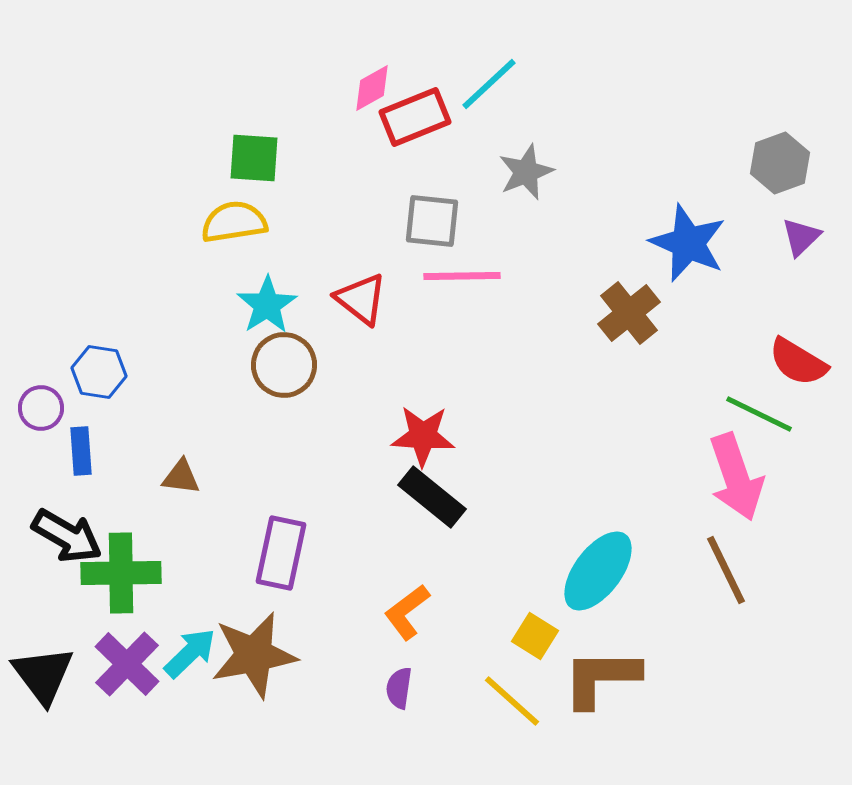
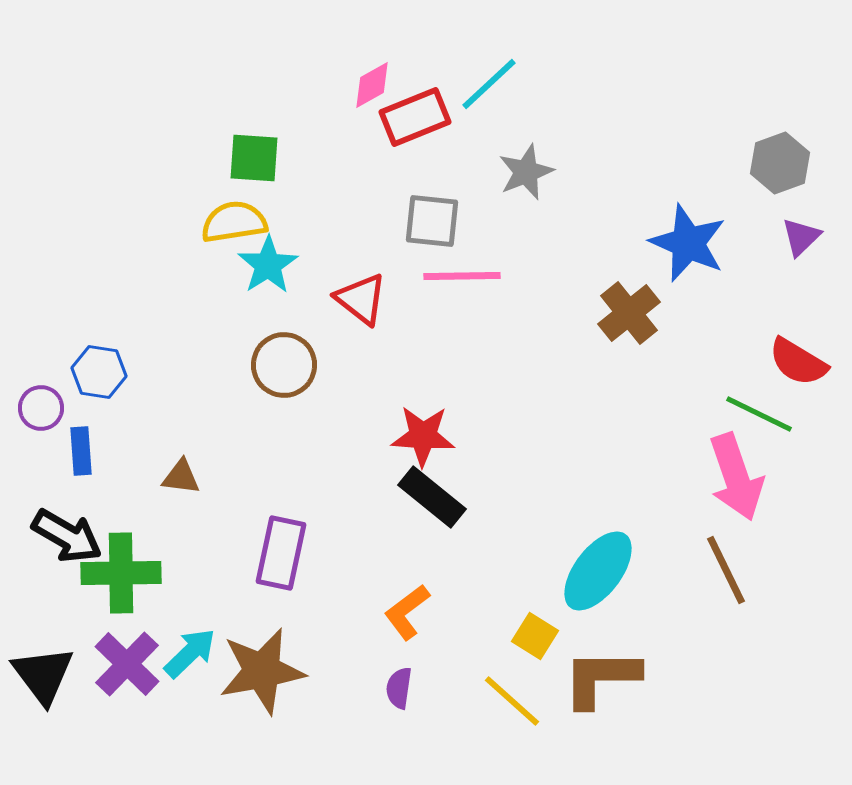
pink diamond: moved 3 px up
cyan star: moved 1 px right, 40 px up
brown star: moved 8 px right, 16 px down
